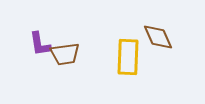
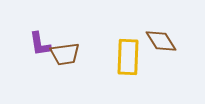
brown diamond: moved 3 px right, 4 px down; rotated 8 degrees counterclockwise
